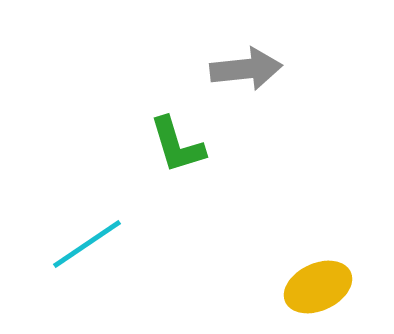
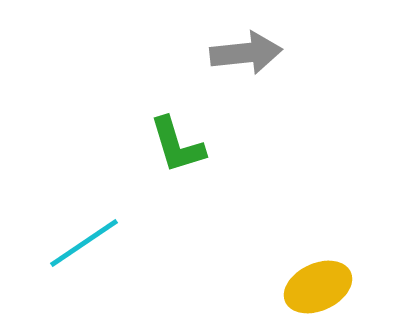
gray arrow: moved 16 px up
cyan line: moved 3 px left, 1 px up
